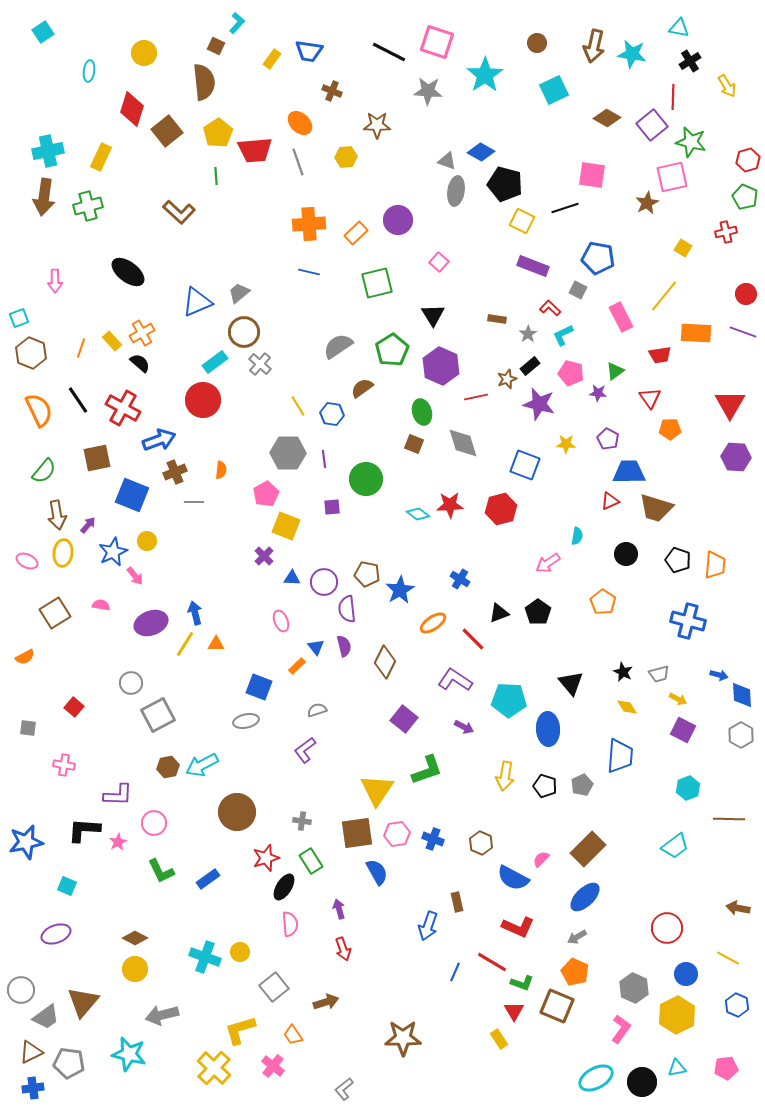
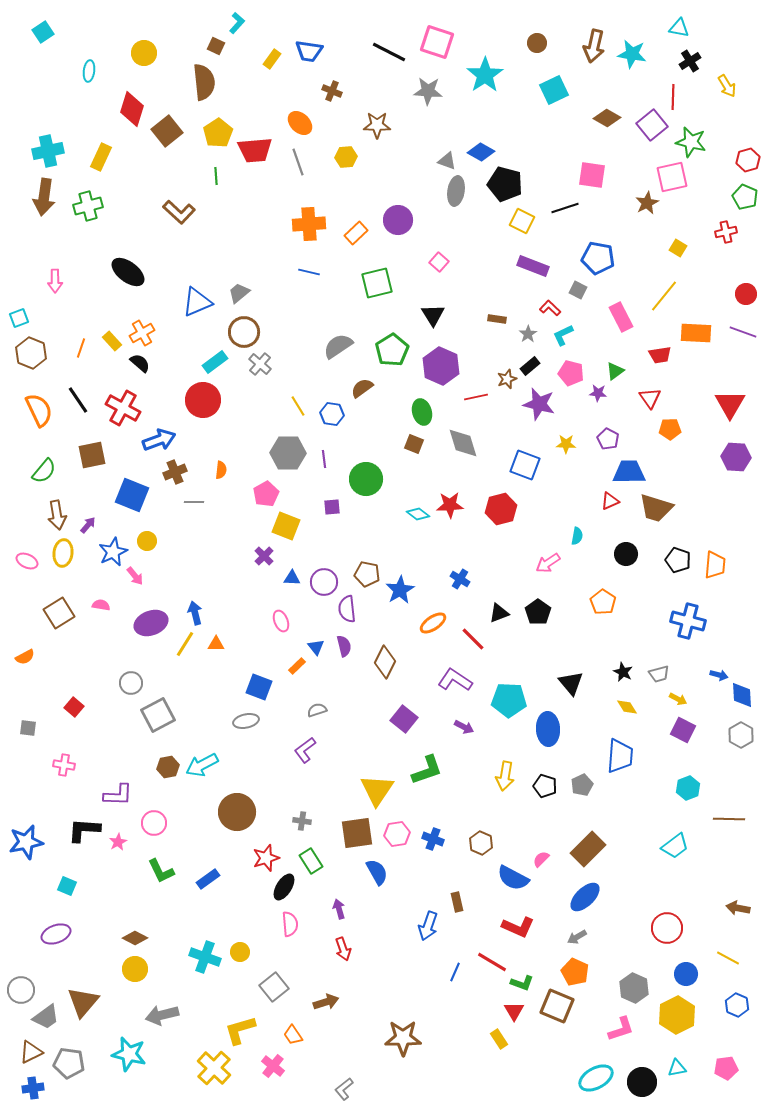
yellow square at (683, 248): moved 5 px left
brown square at (97, 458): moved 5 px left, 3 px up
brown square at (55, 613): moved 4 px right
pink L-shape at (621, 1029): rotated 36 degrees clockwise
